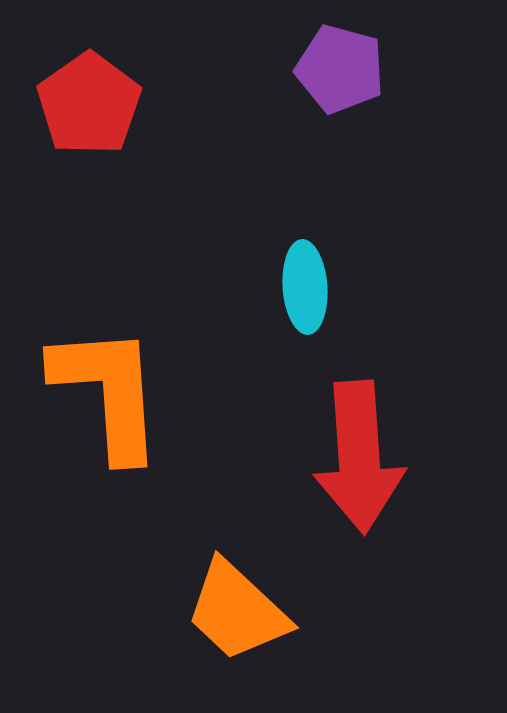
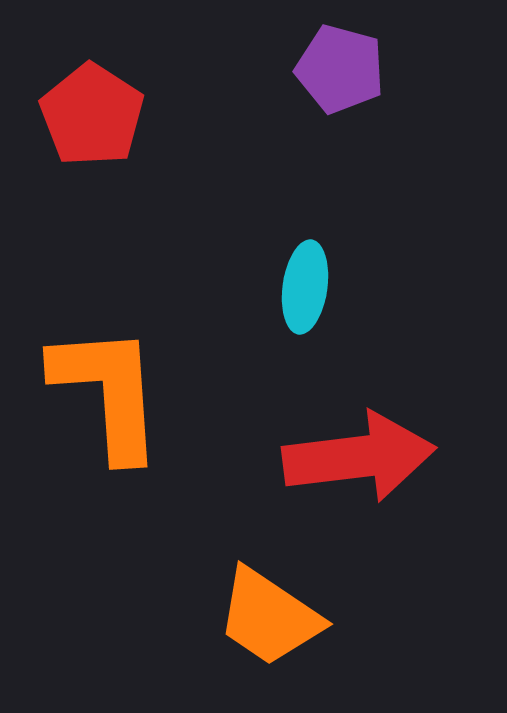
red pentagon: moved 3 px right, 11 px down; rotated 4 degrees counterclockwise
cyan ellipse: rotated 12 degrees clockwise
red arrow: rotated 93 degrees counterclockwise
orange trapezoid: moved 32 px right, 6 px down; rotated 9 degrees counterclockwise
